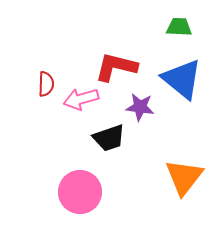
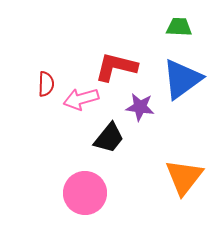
blue triangle: rotated 45 degrees clockwise
black trapezoid: rotated 32 degrees counterclockwise
pink circle: moved 5 px right, 1 px down
